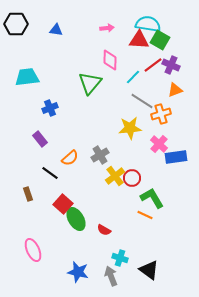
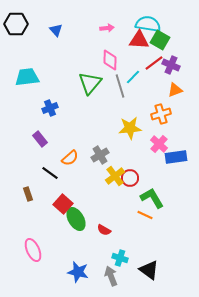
blue triangle: rotated 40 degrees clockwise
red line: moved 1 px right, 2 px up
gray line: moved 22 px left, 15 px up; rotated 40 degrees clockwise
red circle: moved 2 px left
